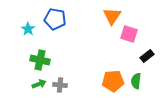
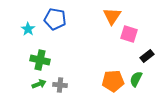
green semicircle: moved 2 px up; rotated 21 degrees clockwise
